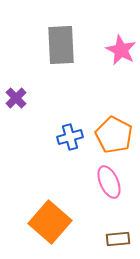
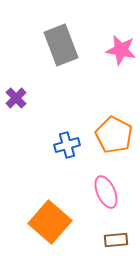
gray rectangle: rotated 18 degrees counterclockwise
pink star: rotated 16 degrees counterclockwise
blue cross: moved 3 px left, 8 px down
pink ellipse: moved 3 px left, 10 px down
brown rectangle: moved 2 px left, 1 px down
